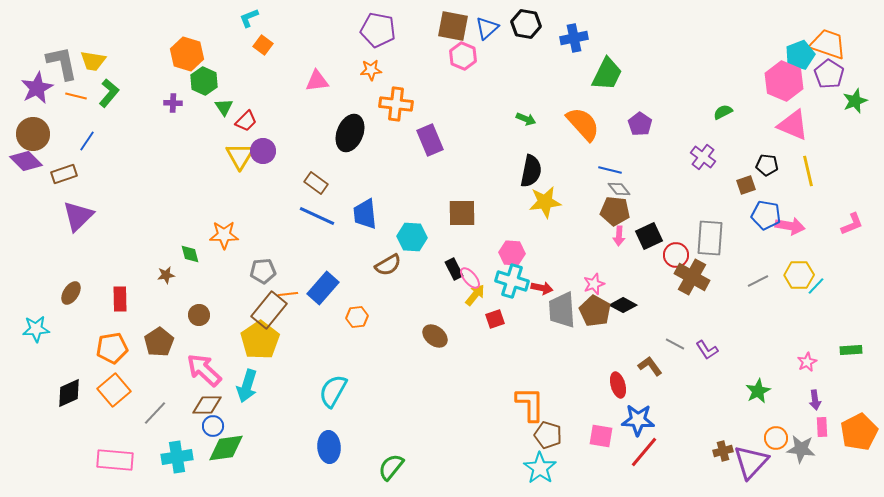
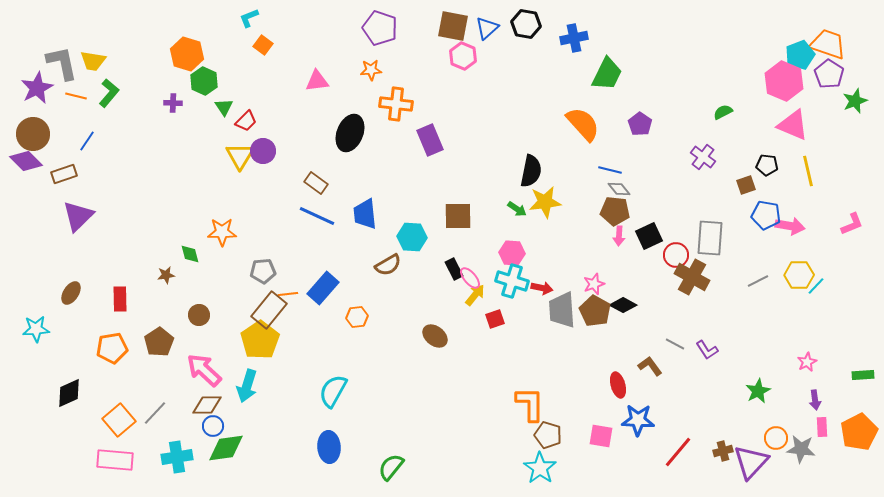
purple pentagon at (378, 30): moved 2 px right, 2 px up; rotated 8 degrees clockwise
green arrow at (526, 119): moved 9 px left, 90 px down; rotated 12 degrees clockwise
brown square at (462, 213): moved 4 px left, 3 px down
orange star at (224, 235): moved 2 px left, 3 px up
green rectangle at (851, 350): moved 12 px right, 25 px down
orange square at (114, 390): moved 5 px right, 30 px down
red line at (644, 452): moved 34 px right
